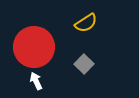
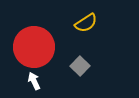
gray square: moved 4 px left, 2 px down
white arrow: moved 2 px left
